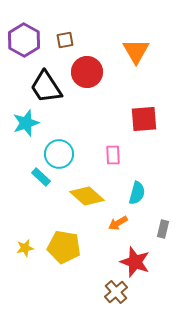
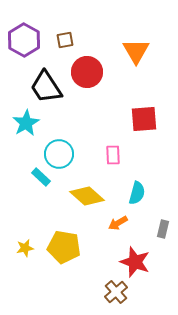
cyan star: rotated 12 degrees counterclockwise
